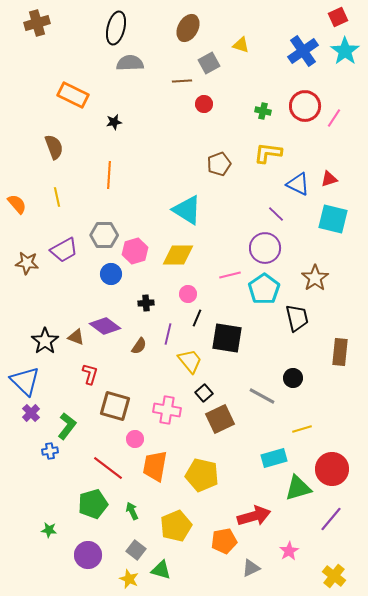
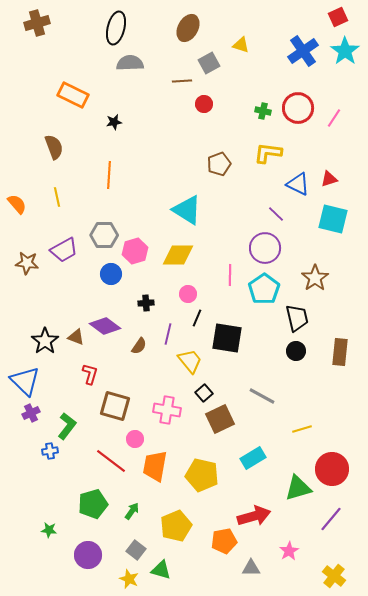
red circle at (305, 106): moved 7 px left, 2 px down
pink line at (230, 275): rotated 75 degrees counterclockwise
black circle at (293, 378): moved 3 px right, 27 px up
purple cross at (31, 413): rotated 18 degrees clockwise
cyan rectangle at (274, 458): moved 21 px left; rotated 15 degrees counterclockwise
red line at (108, 468): moved 3 px right, 7 px up
green arrow at (132, 511): rotated 60 degrees clockwise
gray triangle at (251, 568): rotated 24 degrees clockwise
